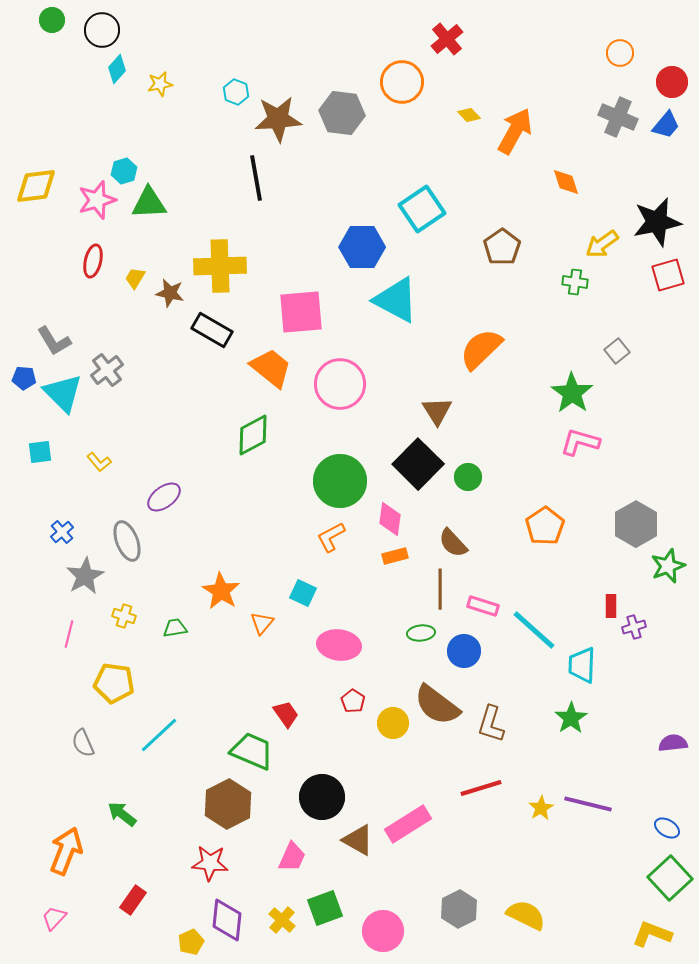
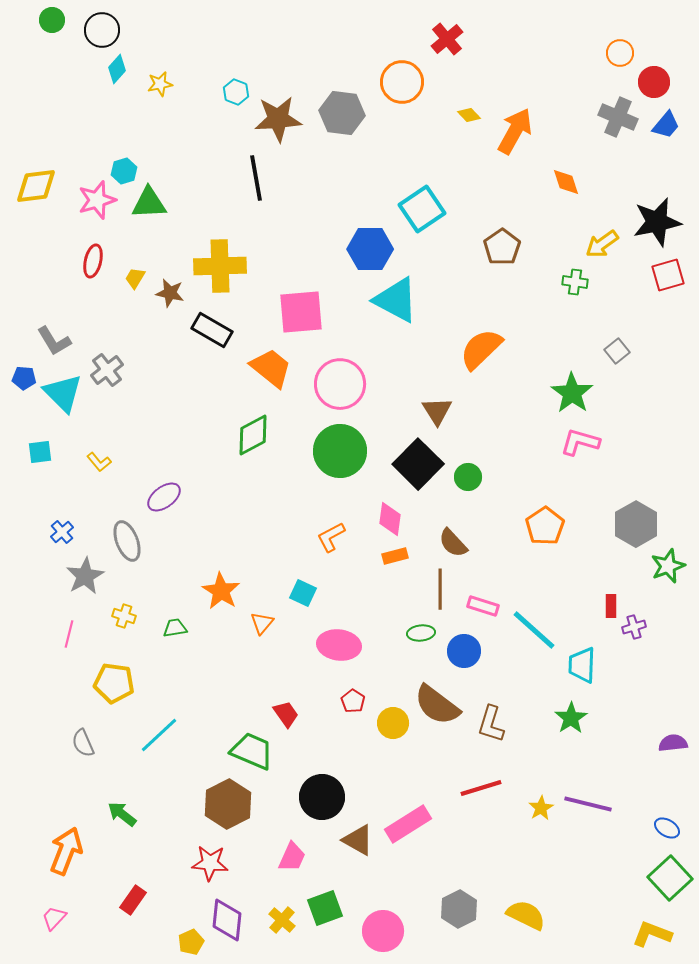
red circle at (672, 82): moved 18 px left
blue hexagon at (362, 247): moved 8 px right, 2 px down
green circle at (340, 481): moved 30 px up
